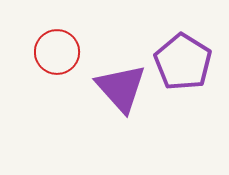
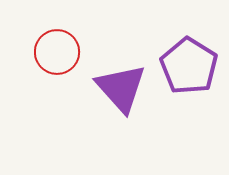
purple pentagon: moved 6 px right, 4 px down
